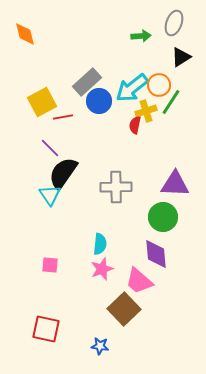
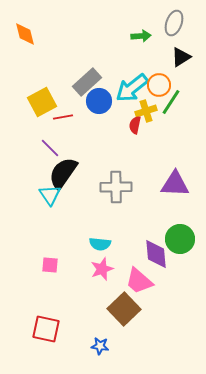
green circle: moved 17 px right, 22 px down
cyan semicircle: rotated 90 degrees clockwise
